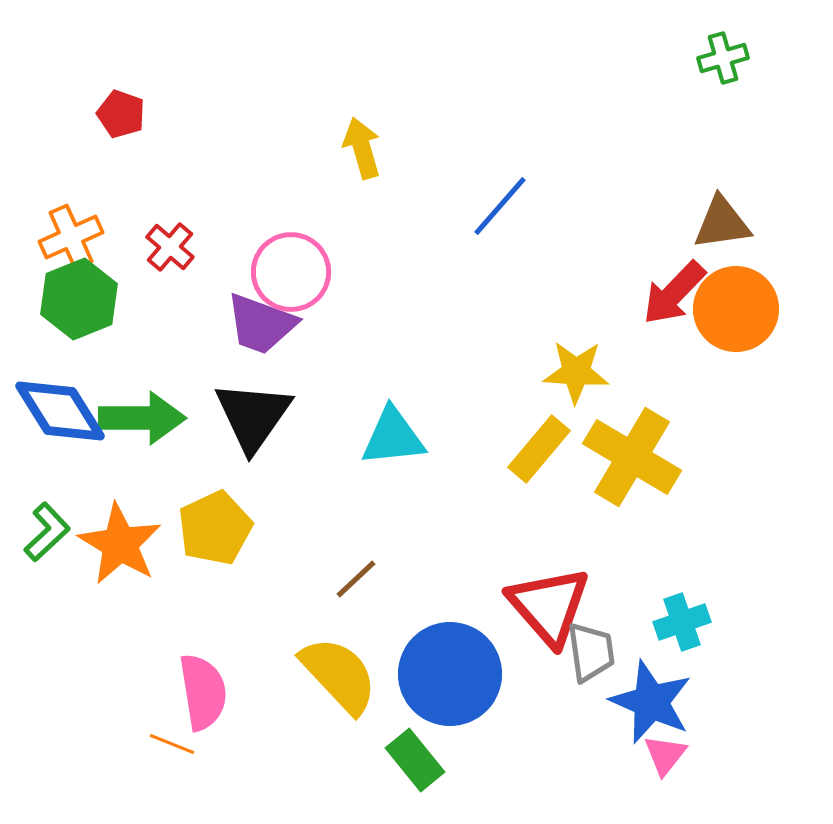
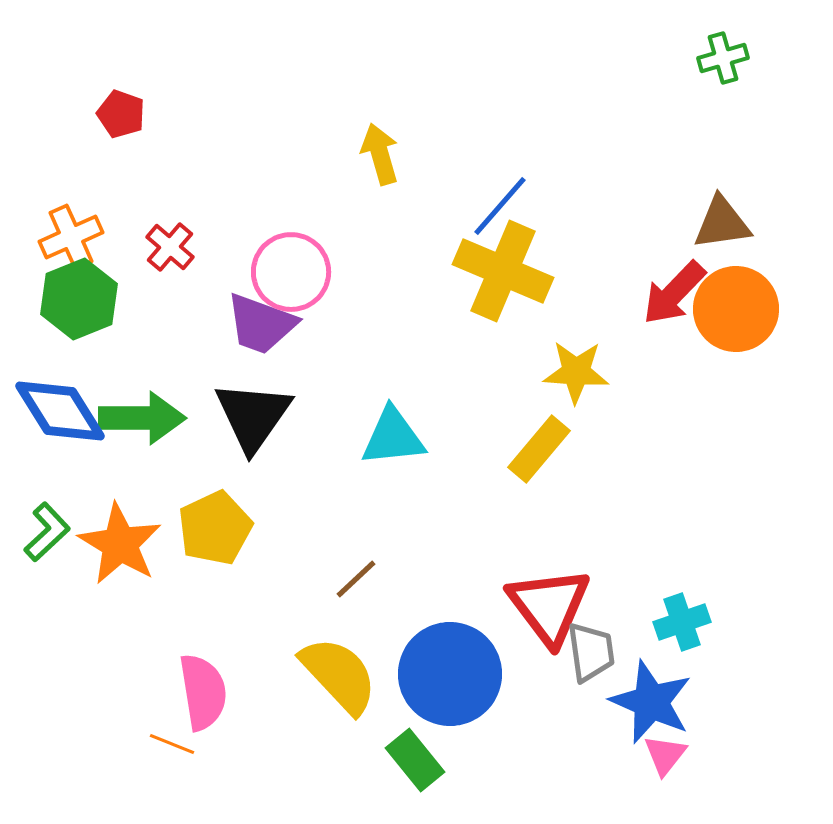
yellow arrow: moved 18 px right, 6 px down
yellow cross: moved 129 px left, 186 px up; rotated 8 degrees counterclockwise
red triangle: rotated 4 degrees clockwise
